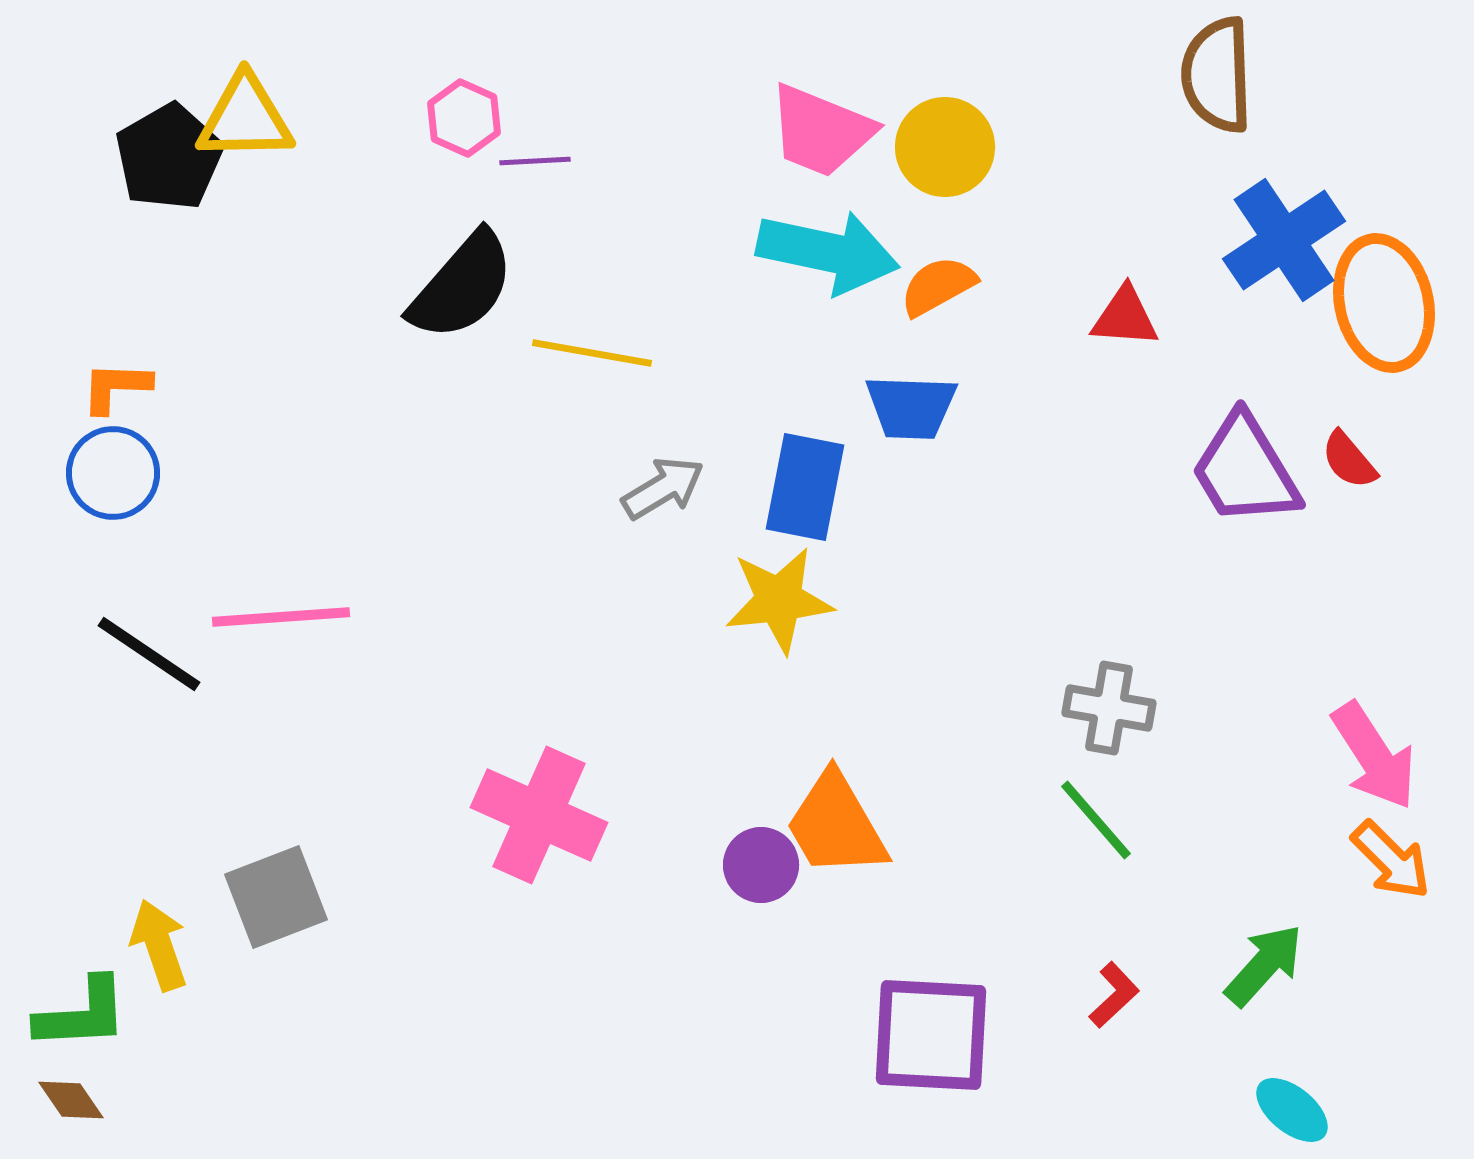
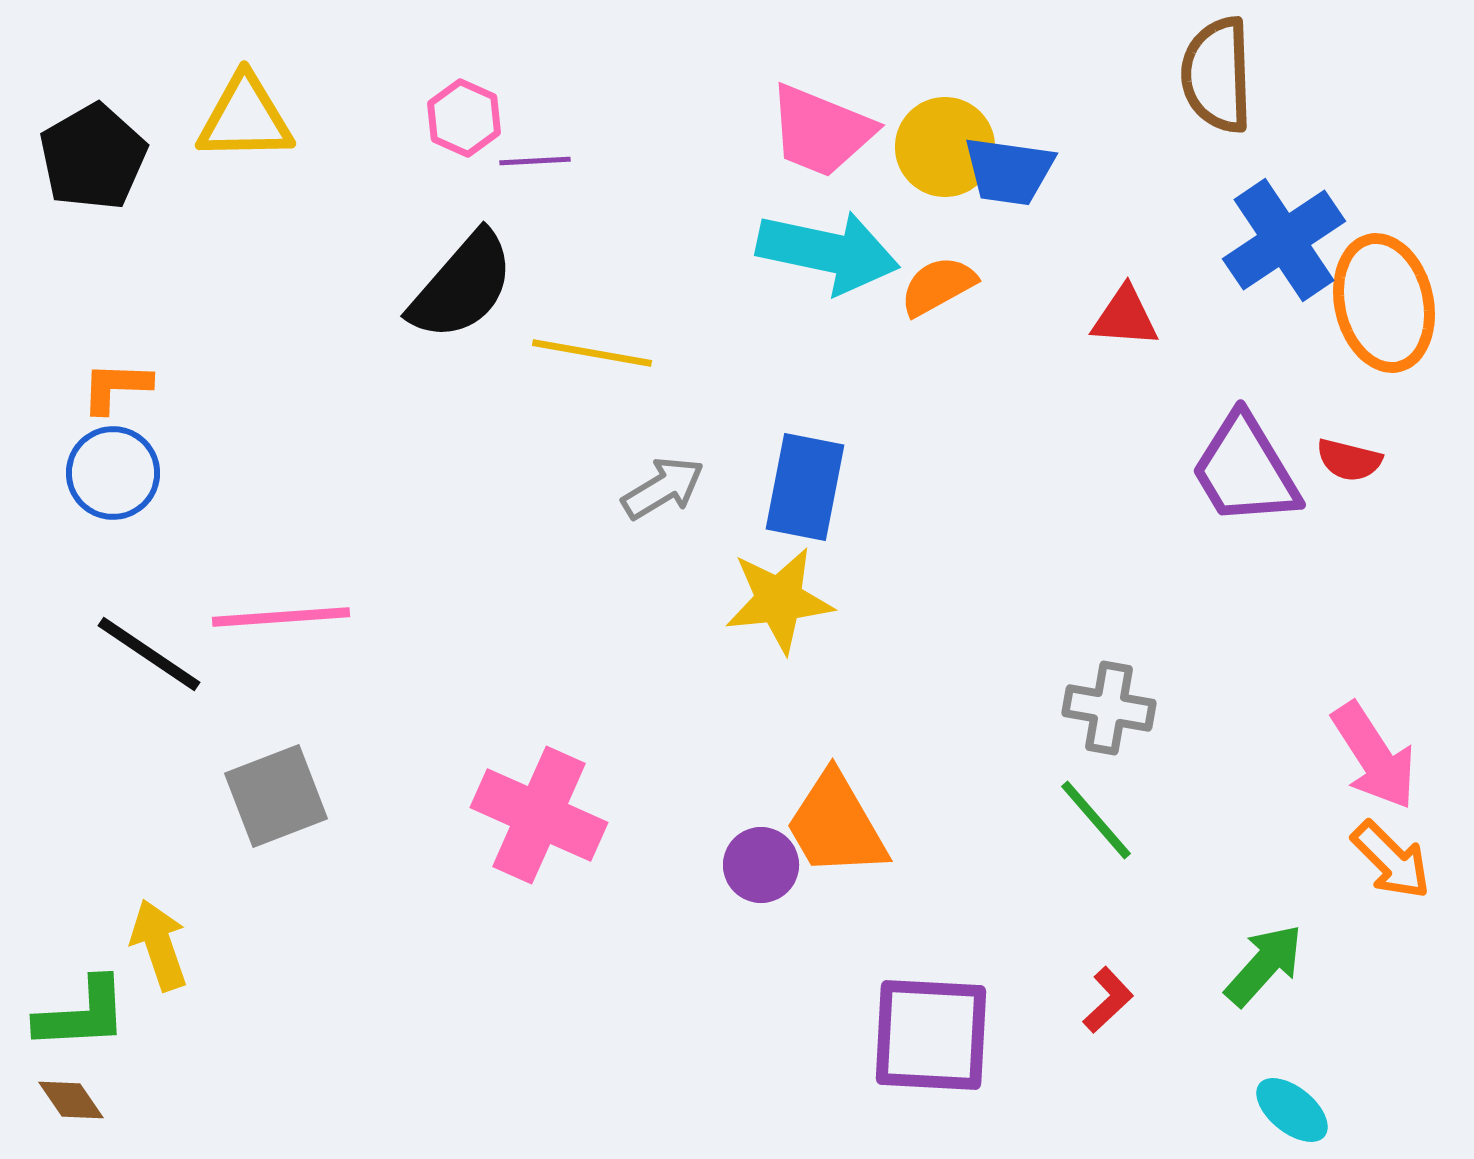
black pentagon: moved 76 px left
blue trapezoid: moved 98 px right, 236 px up; rotated 6 degrees clockwise
red semicircle: rotated 36 degrees counterclockwise
gray square: moved 101 px up
red L-shape: moved 6 px left, 5 px down
